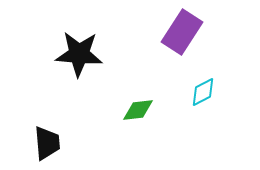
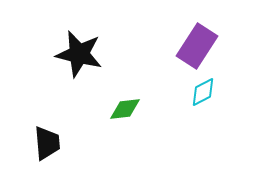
purple rectangle: moved 15 px right, 14 px down
black star: rotated 9 degrees clockwise
green diamond: moved 13 px left, 1 px up
